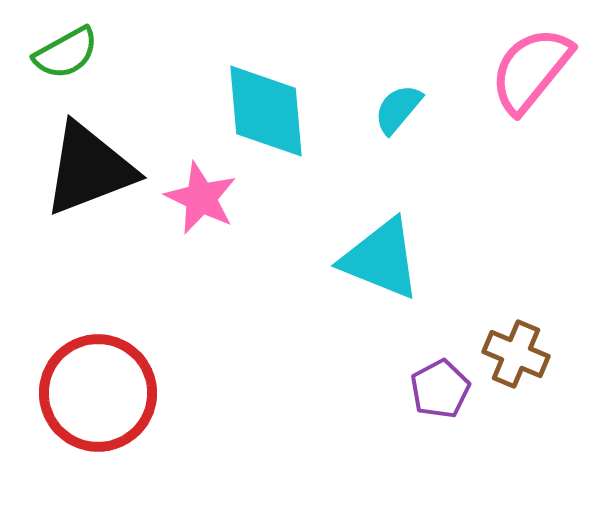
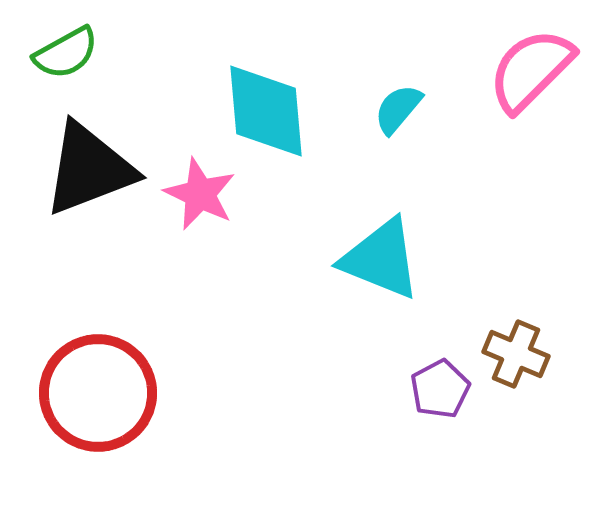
pink semicircle: rotated 6 degrees clockwise
pink star: moved 1 px left, 4 px up
